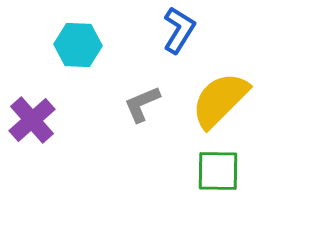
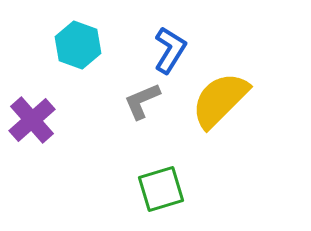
blue L-shape: moved 9 px left, 20 px down
cyan hexagon: rotated 18 degrees clockwise
gray L-shape: moved 3 px up
green square: moved 57 px left, 18 px down; rotated 18 degrees counterclockwise
